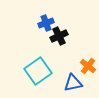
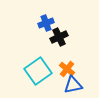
black cross: moved 1 px down
orange cross: moved 21 px left, 3 px down
blue triangle: moved 2 px down
